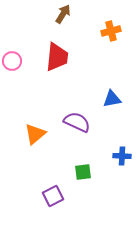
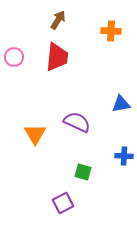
brown arrow: moved 5 px left, 6 px down
orange cross: rotated 18 degrees clockwise
pink circle: moved 2 px right, 4 px up
blue triangle: moved 9 px right, 5 px down
orange triangle: rotated 20 degrees counterclockwise
blue cross: moved 2 px right
green square: rotated 24 degrees clockwise
purple square: moved 10 px right, 7 px down
